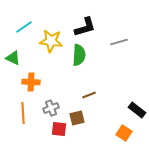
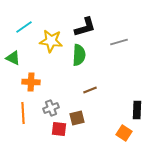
brown line: moved 1 px right, 5 px up
black rectangle: rotated 54 degrees clockwise
